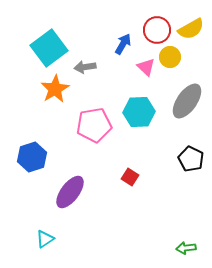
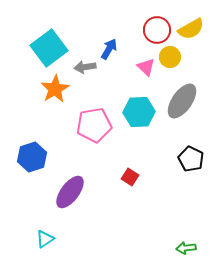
blue arrow: moved 14 px left, 5 px down
gray ellipse: moved 5 px left
